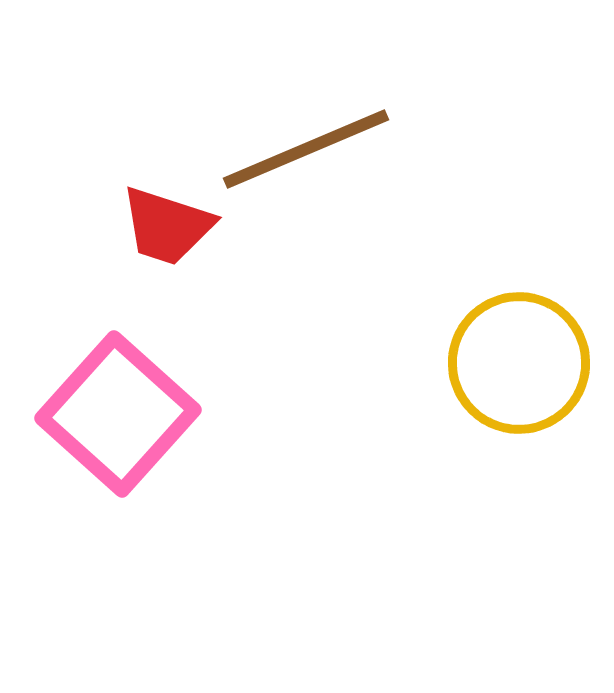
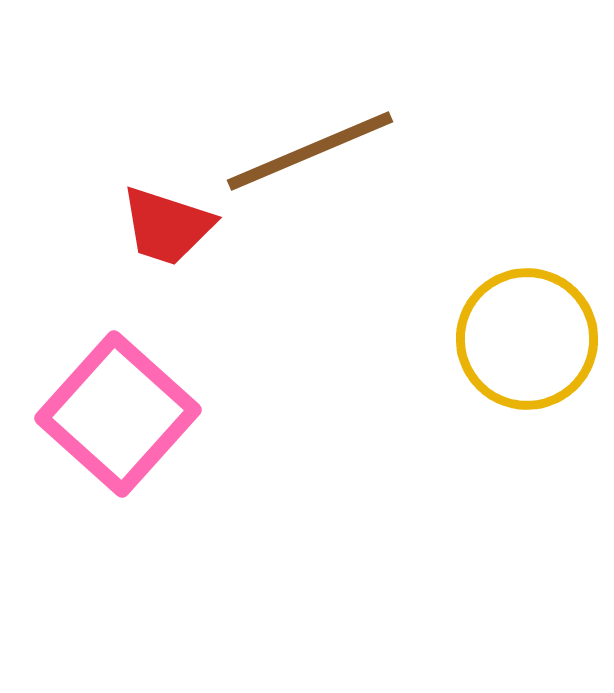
brown line: moved 4 px right, 2 px down
yellow circle: moved 8 px right, 24 px up
